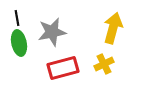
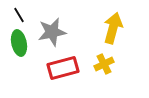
black line: moved 2 px right, 3 px up; rotated 21 degrees counterclockwise
